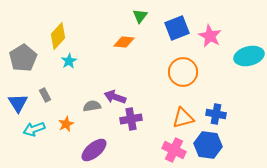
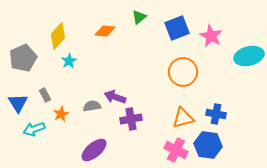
green triangle: moved 1 px left, 1 px down; rotated 14 degrees clockwise
pink star: moved 1 px right
orange diamond: moved 19 px left, 11 px up
gray pentagon: rotated 8 degrees clockwise
orange star: moved 5 px left, 10 px up
pink cross: moved 2 px right
